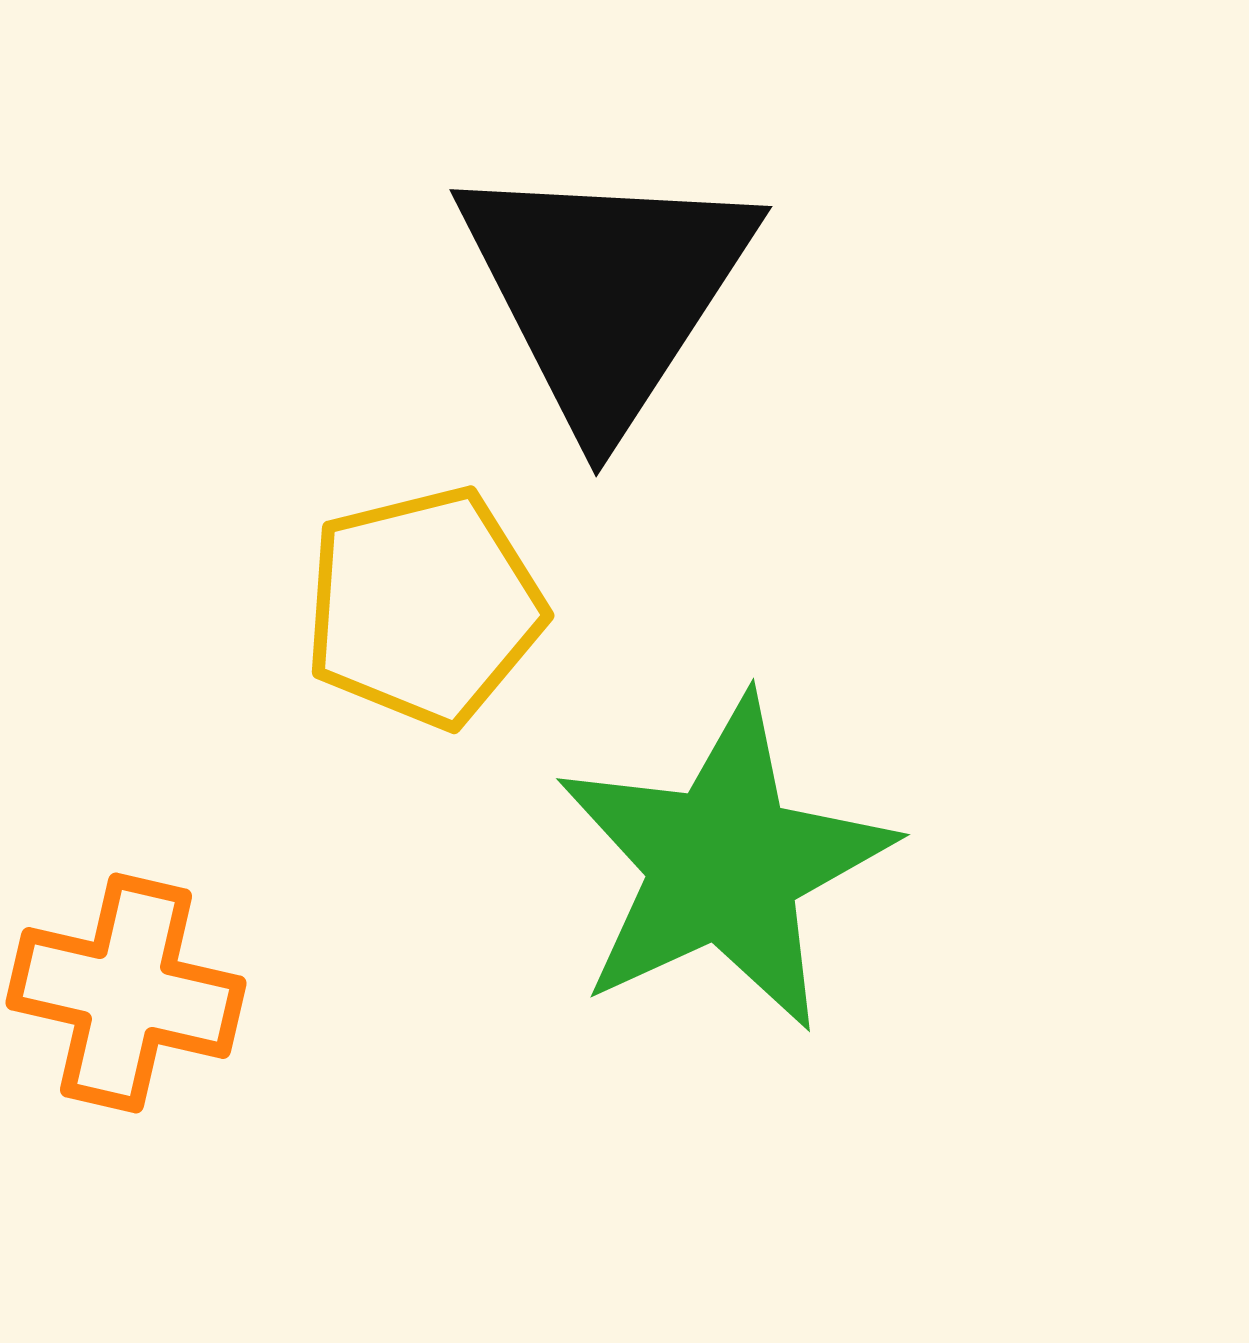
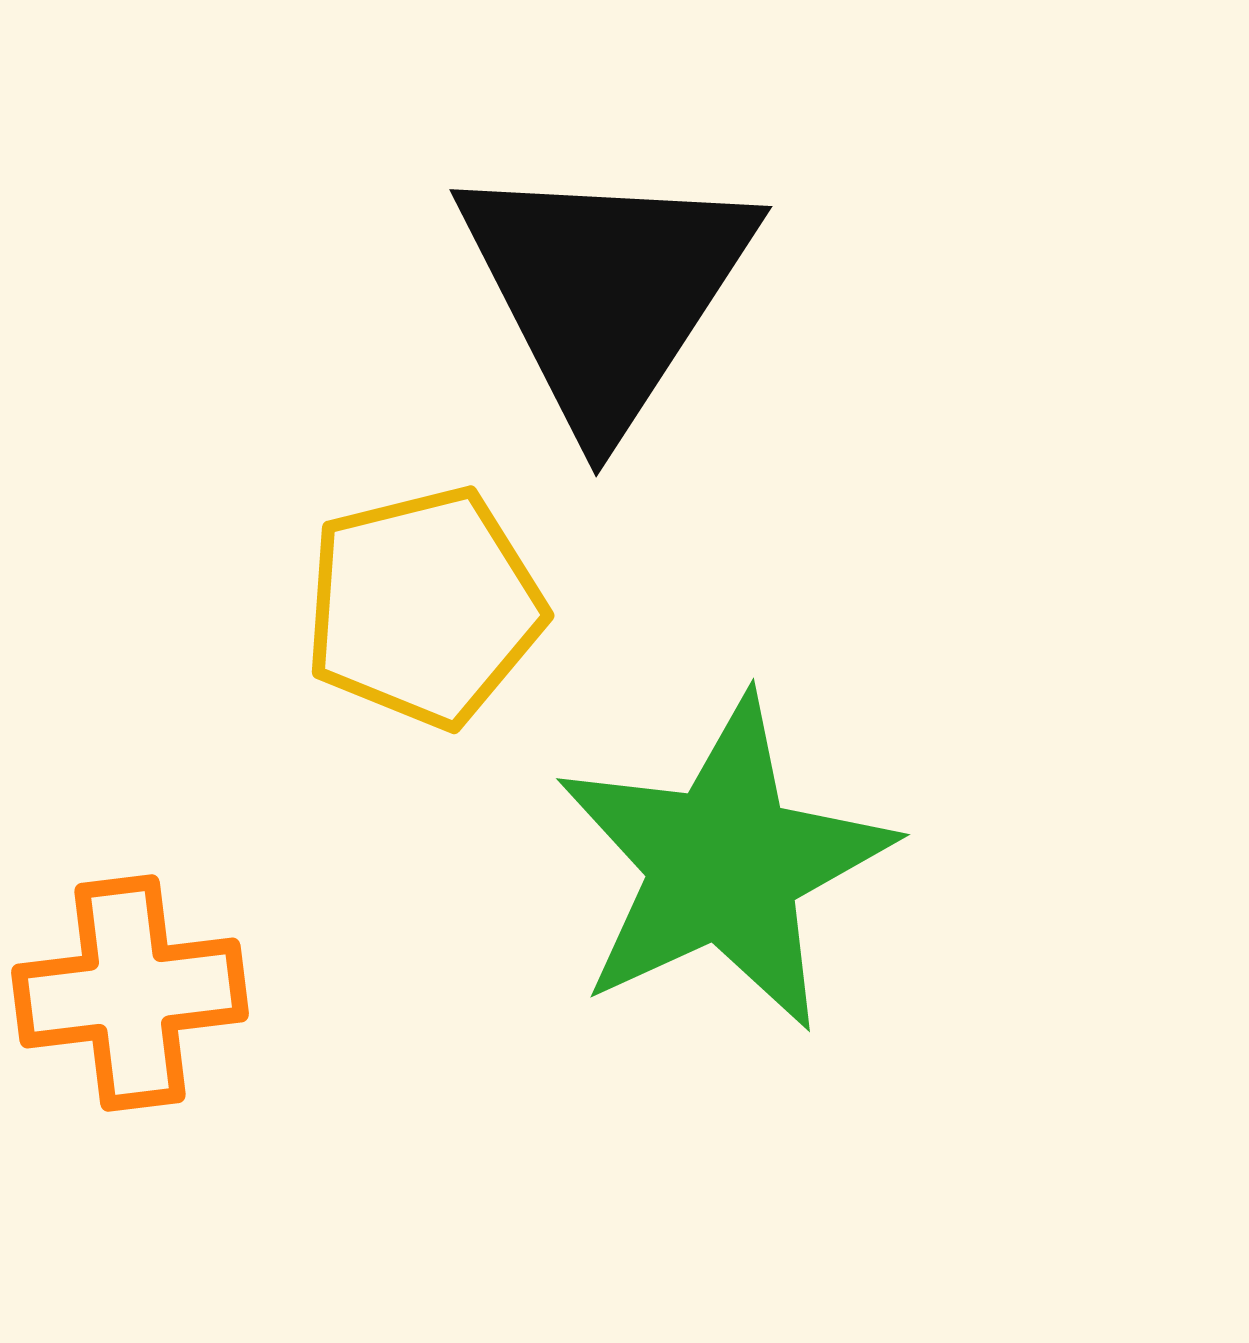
orange cross: moved 4 px right; rotated 20 degrees counterclockwise
